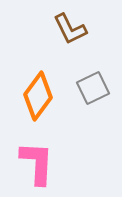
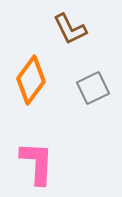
orange diamond: moved 7 px left, 16 px up
